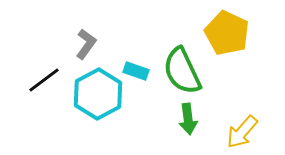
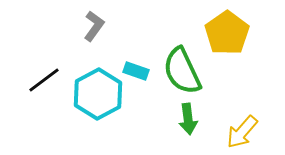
yellow pentagon: rotated 12 degrees clockwise
gray L-shape: moved 8 px right, 18 px up
